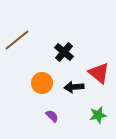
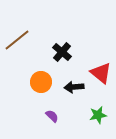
black cross: moved 2 px left
red triangle: moved 2 px right
orange circle: moved 1 px left, 1 px up
